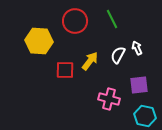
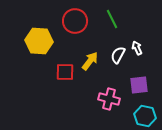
red square: moved 2 px down
